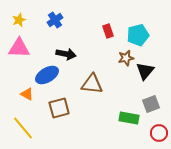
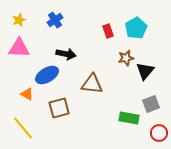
cyan pentagon: moved 2 px left, 7 px up; rotated 15 degrees counterclockwise
